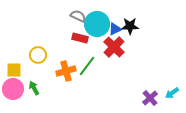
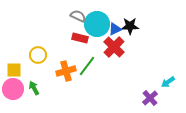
cyan arrow: moved 4 px left, 11 px up
